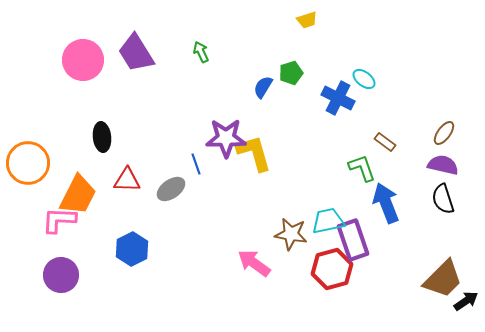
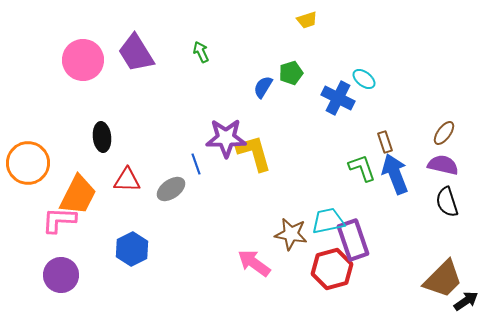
brown rectangle: rotated 35 degrees clockwise
black semicircle: moved 4 px right, 3 px down
blue arrow: moved 9 px right, 29 px up
